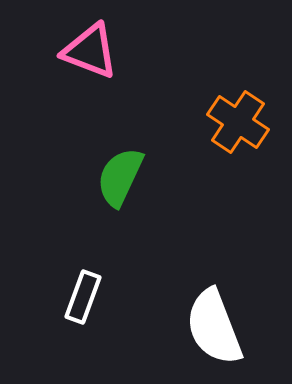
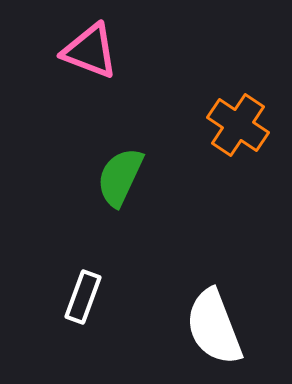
orange cross: moved 3 px down
